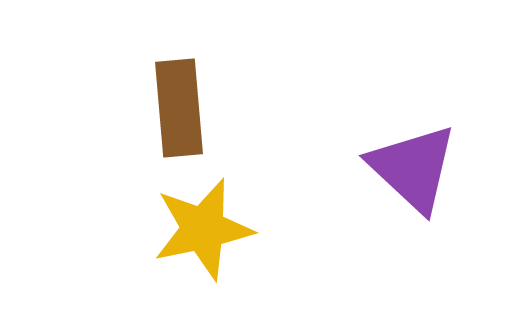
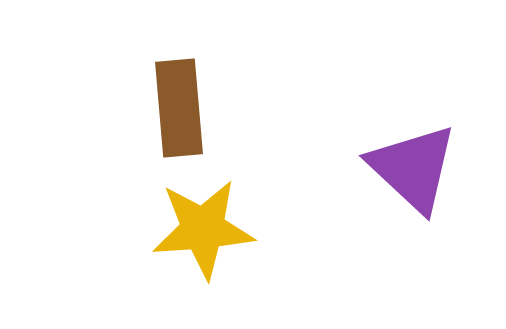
yellow star: rotated 8 degrees clockwise
